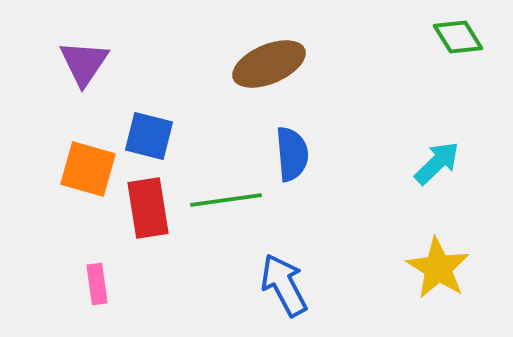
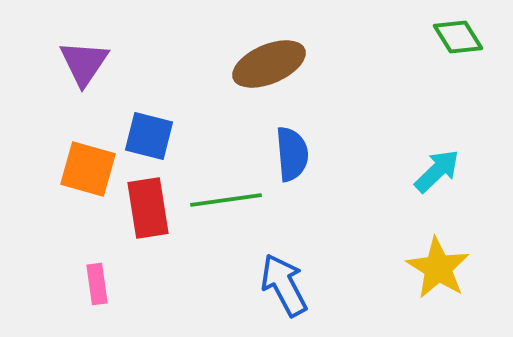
cyan arrow: moved 8 px down
